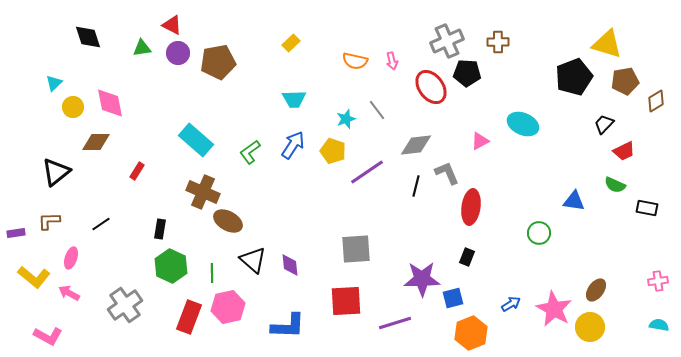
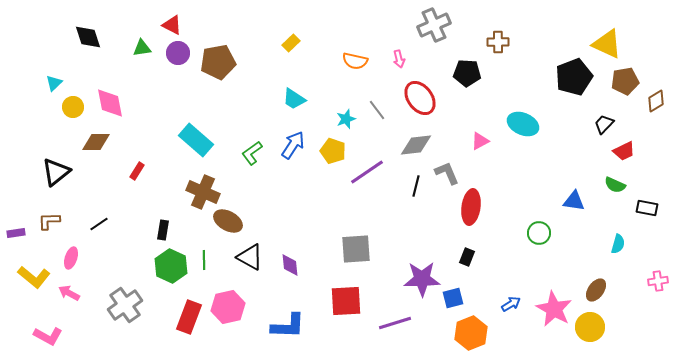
gray cross at (447, 41): moved 13 px left, 16 px up
yellow triangle at (607, 44): rotated 8 degrees clockwise
pink arrow at (392, 61): moved 7 px right, 2 px up
red ellipse at (431, 87): moved 11 px left, 11 px down
cyan trapezoid at (294, 99): rotated 35 degrees clockwise
green L-shape at (250, 152): moved 2 px right, 1 px down
black line at (101, 224): moved 2 px left
black rectangle at (160, 229): moved 3 px right, 1 px down
black triangle at (253, 260): moved 3 px left, 3 px up; rotated 12 degrees counterclockwise
green line at (212, 273): moved 8 px left, 13 px up
cyan semicircle at (659, 325): moved 41 px left, 81 px up; rotated 96 degrees clockwise
